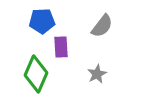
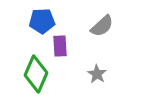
gray semicircle: rotated 10 degrees clockwise
purple rectangle: moved 1 px left, 1 px up
gray star: rotated 12 degrees counterclockwise
